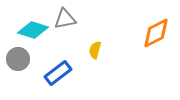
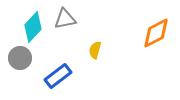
cyan diamond: moved 3 px up; rotated 64 degrees counterclockwise
gray circle: moved 2 px right, 1 px up
blue rectangle: moved 3 px down
